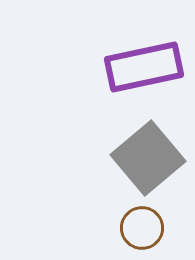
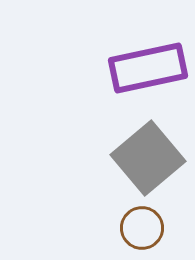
purple rectangle: moved 4 px right, 1 px down
